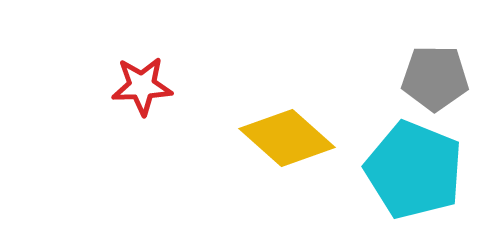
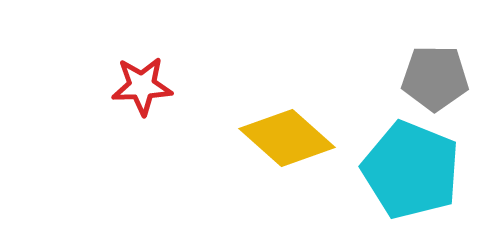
cyan pentagon: moved 3 px left
